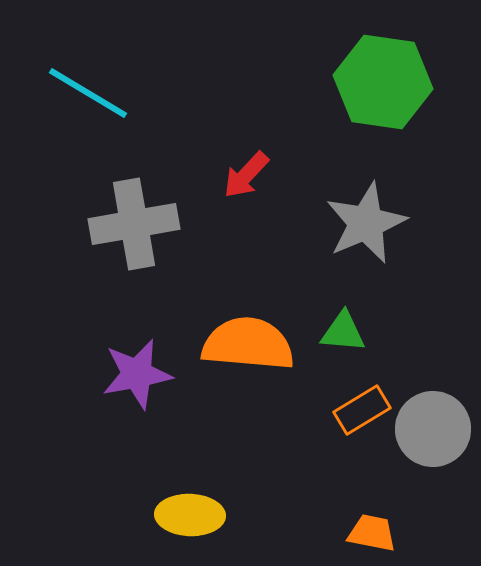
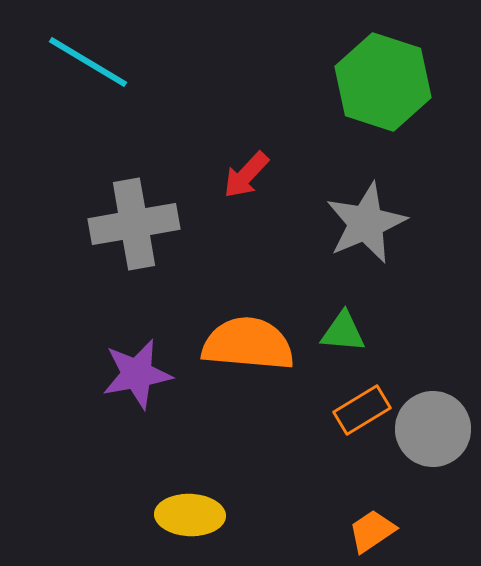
green hexagon: rotated 10 degrees clockwise
cyan line: moved 31 px up
orange trapezoid: moved 2 px up; rotated 45 degrees counterclockwise
